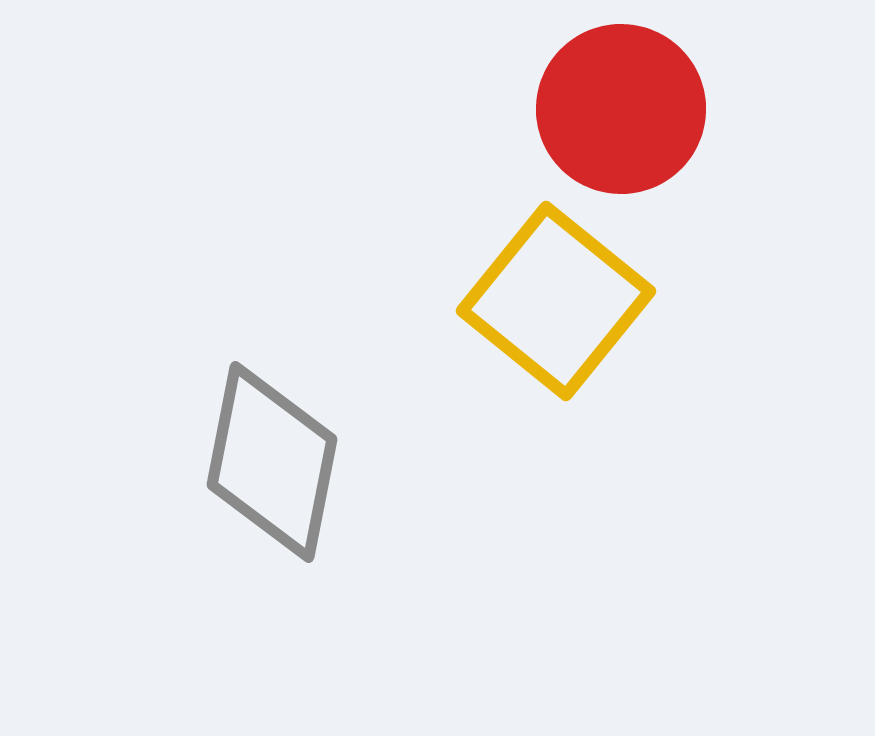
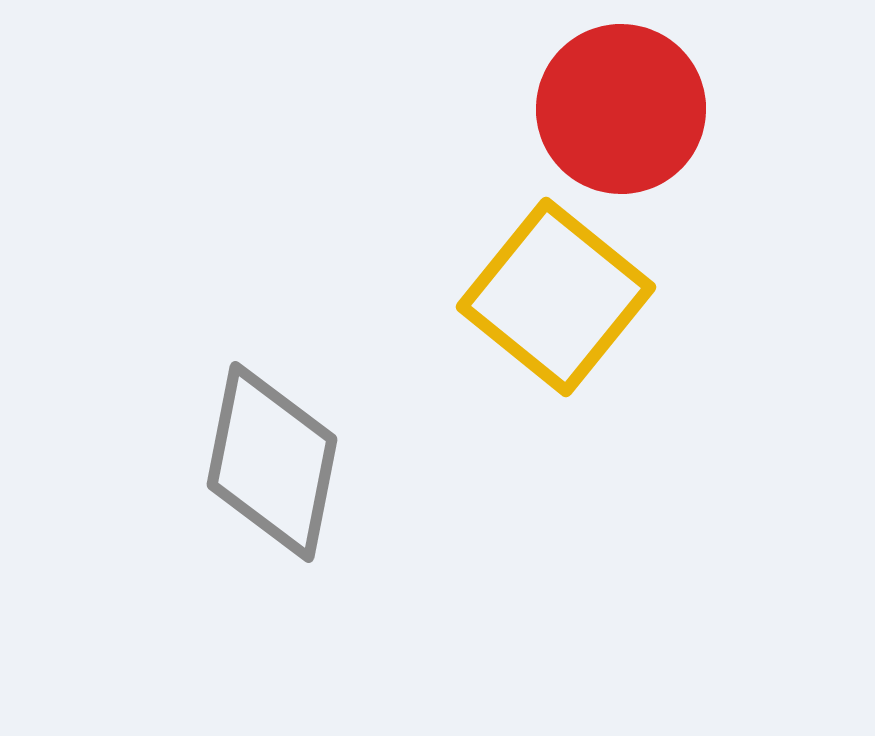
yellow square: moved 4 px up
